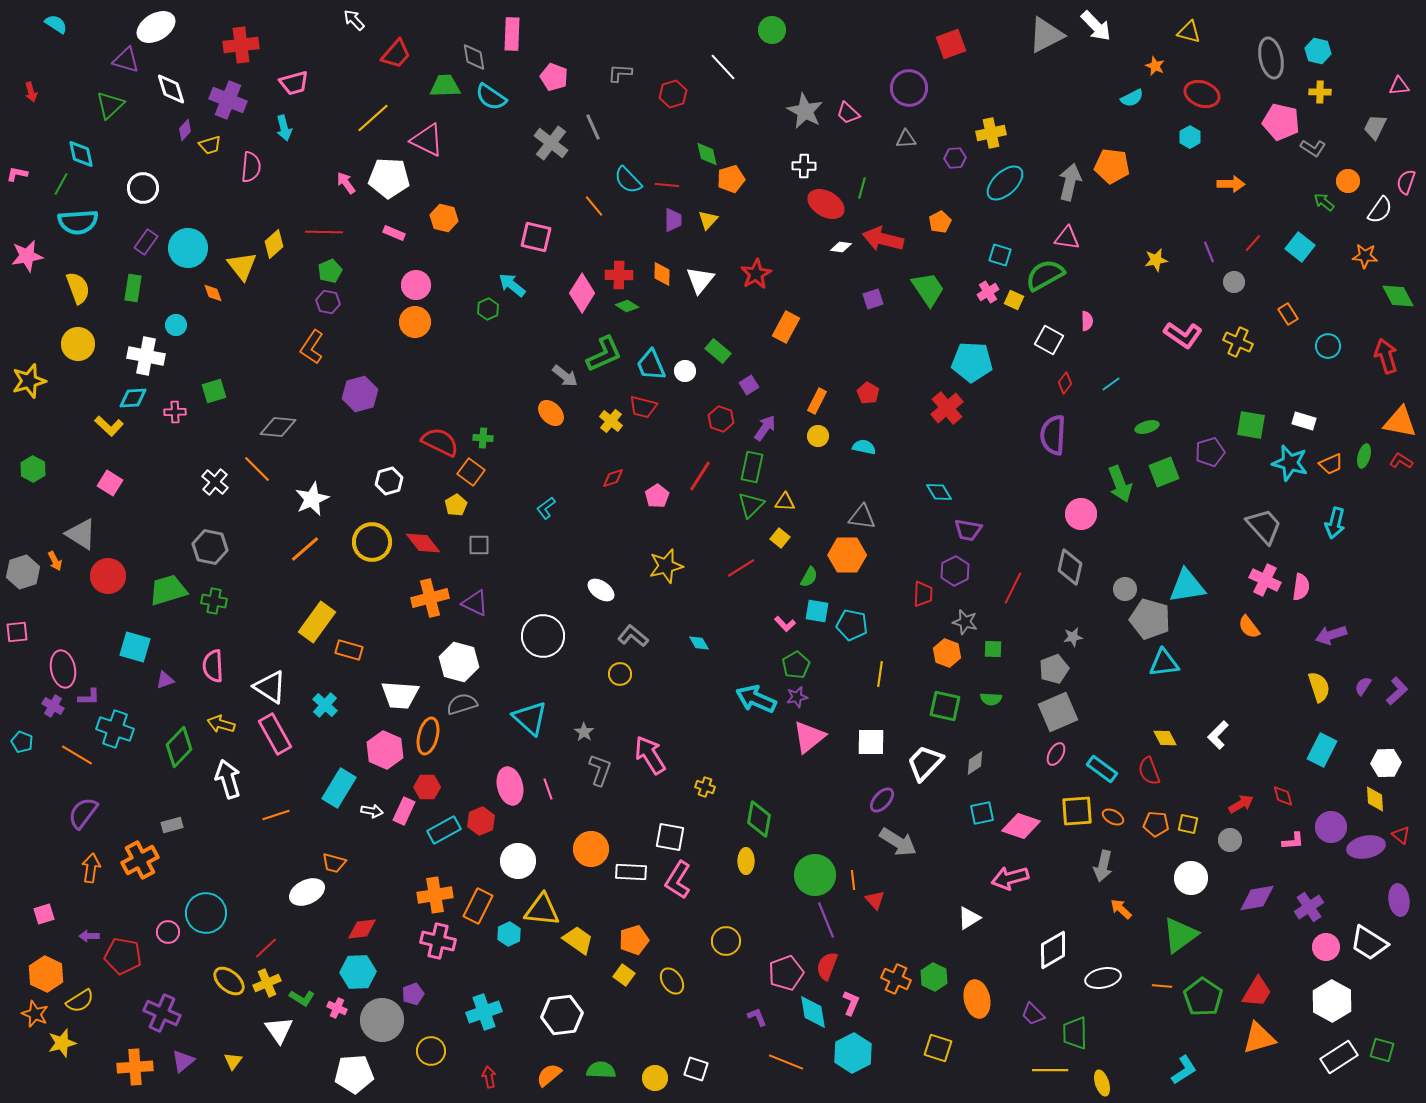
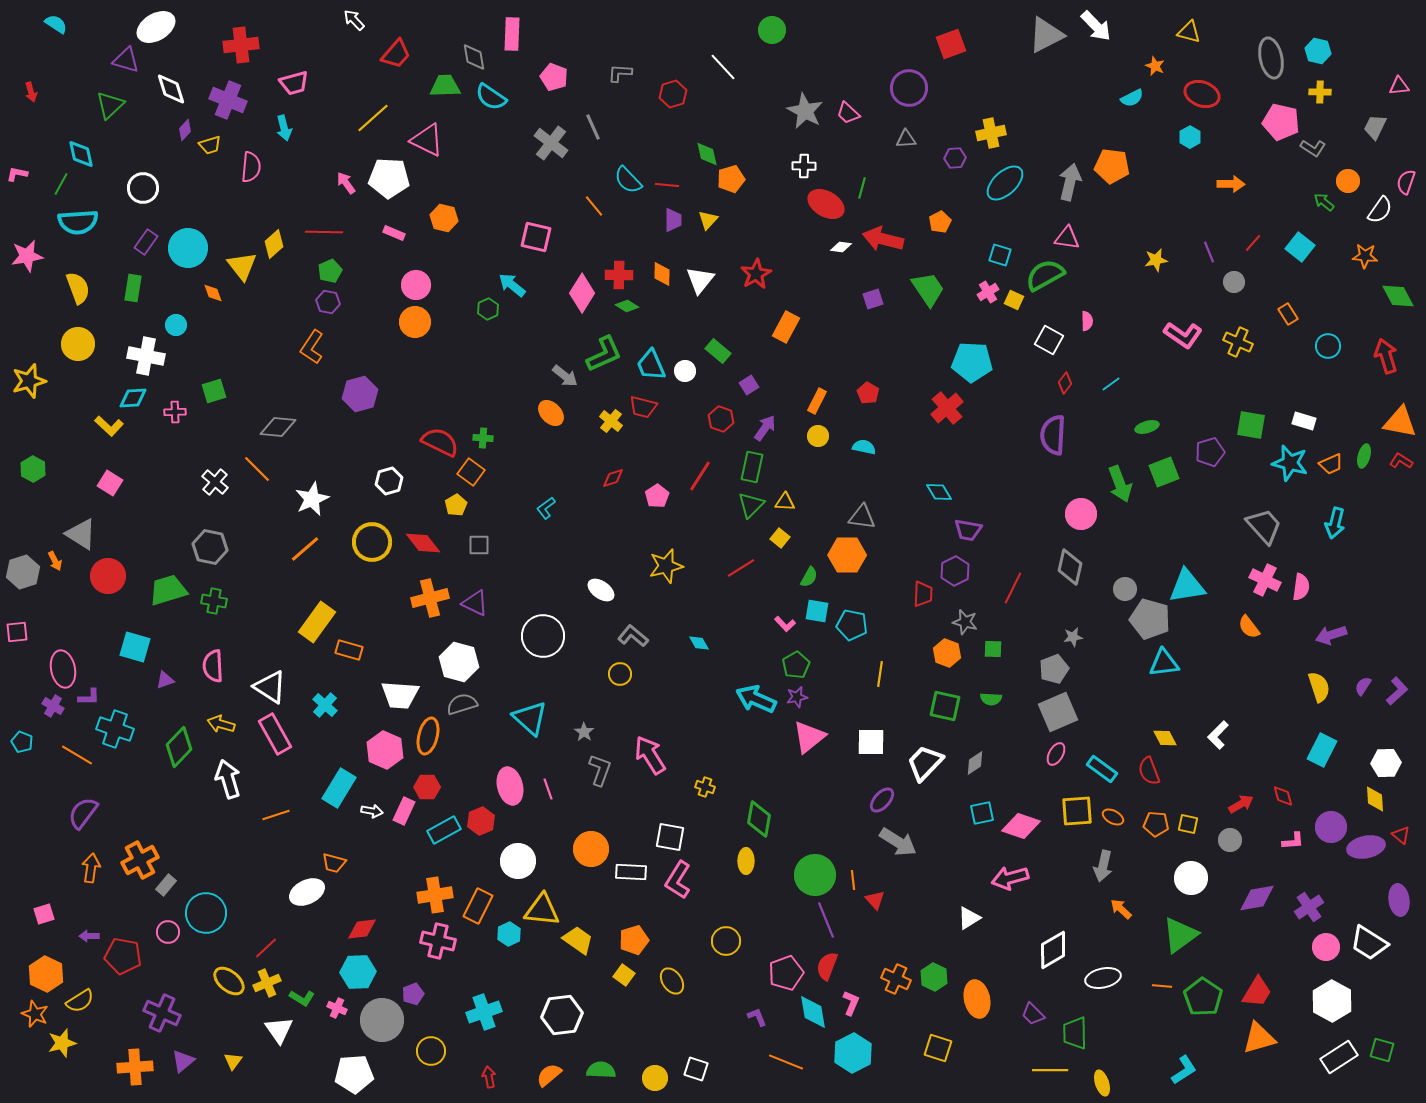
gray rectangle at (172, 825): moved 6 px left, 60 px down; rotated 35 degrees counterclockwise
